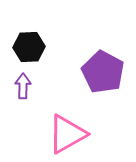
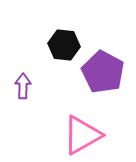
black hexagon: moved 35 px right, 2 px up; rotated 8 degrees clockwise
pink triangle: moved 15 px right, 1 px down
